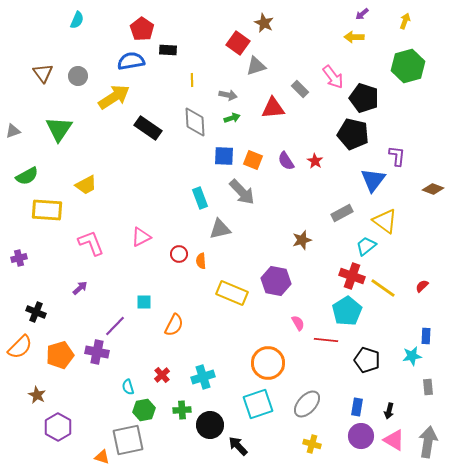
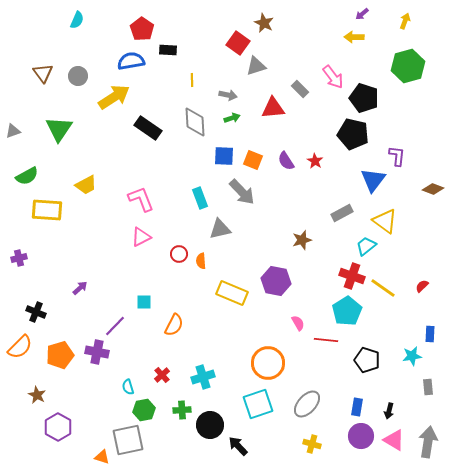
pink L-shape at (91, 243): moved 50 px right, 44 px up
blue rectangle at (426, 336): moved 4 px right, 2 px up
